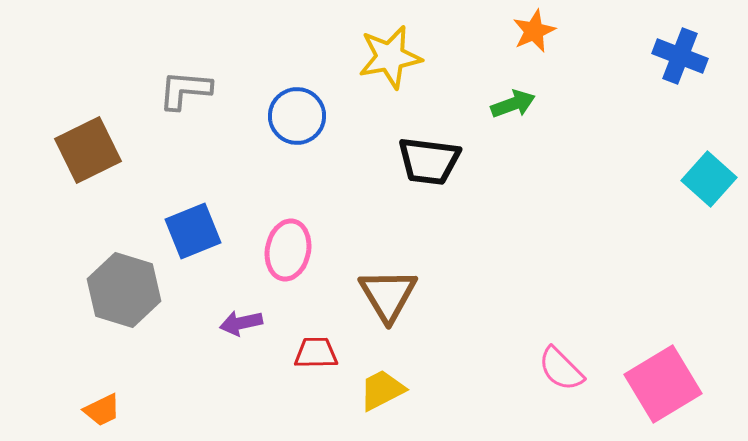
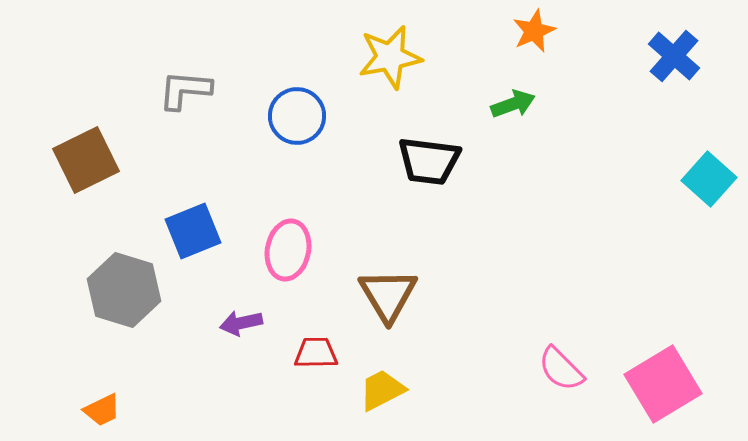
blue cross: moved 6 px left; rotated 20 degrees clockwise
brown square: moved 2 px left, 10 px down
